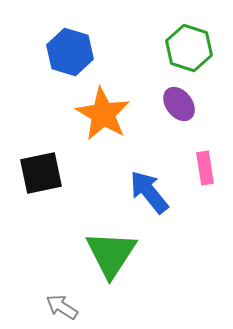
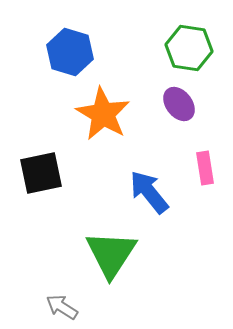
green hexagon: rotated 9 degrees counterclockwise
